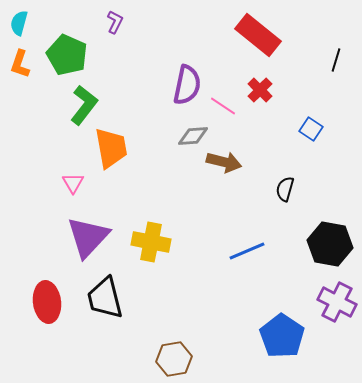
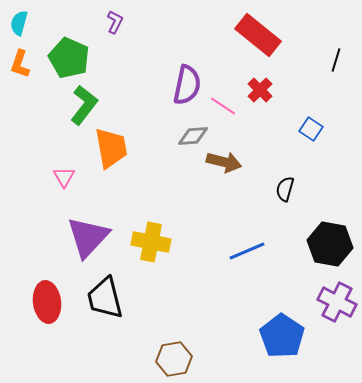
green pentagon: moved 2 px right, 3 px down
pink triangle: moved 9 px left, 6 px up
